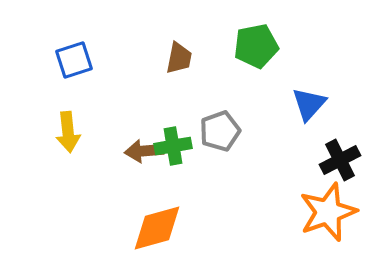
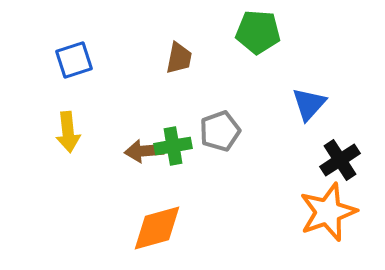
green pentagon: moved 2 px right, 14 px up; rotated 15 degrees clockwise
black cross: rotated 6 degrees counterclockwise
